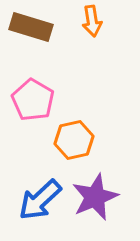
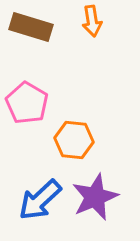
pink pentagon: moved 6 px left, 3 px down
orange hexagon: rotated 18 degrees clockwise
